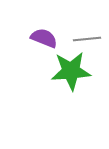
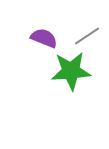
gray line: moved 3 px up; rotated 28 degrees counterclockwise
